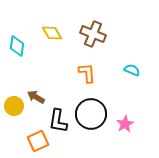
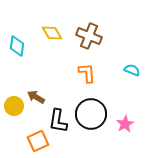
brown cross: moved 4 px left, 2 px down
